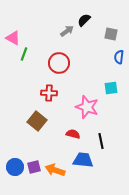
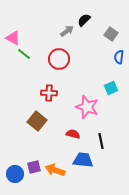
gray square: rotated 24 degrees clockwise
green line: rotated 72 degrees counterclockwise
red circle: moved 4 px up
cyan square: rotated 16 degrees counterclockwise
blue circle: moved 7 px down
